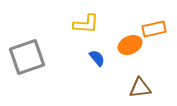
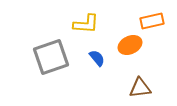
orange rectangle: moved 2 px left, 8 px up
gray square: moved 24 px right
